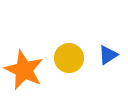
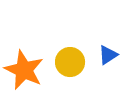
yellow circle: moved 1 px right, 4 px down
